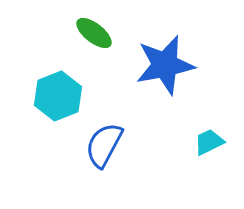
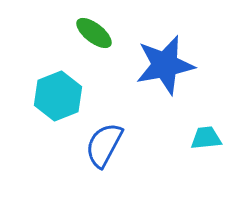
cyan trapezoid: moved 3 px left, 4 px up; rotated 20 degrees clockwise
